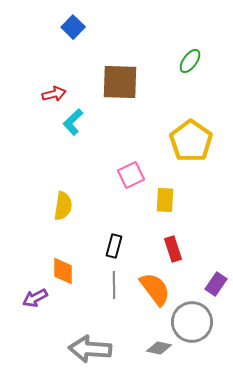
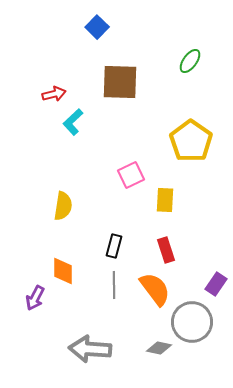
blue square: moved 24 px right
red rectangle: moved 7 px left, 1 px down
purple arrow: rotated 35 degrees counterclockwise
